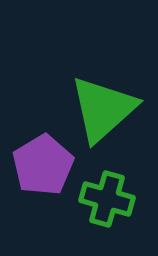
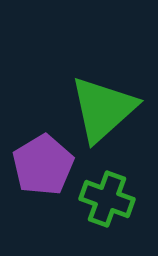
green cross: rotated 4 degrees clockwise
